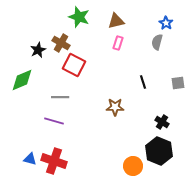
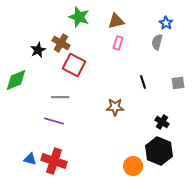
green diamond: moved 6 px left
